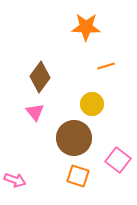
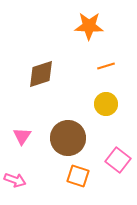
orange star: moved 3 px right, 1 px up
brown diamond: moved 1 px right, 3 px up; rotated 36 degrees clockwise
yellow circle: moved 14 px right
pink triangle: moved 13 px left, 24 px down; rotated 12 degrees clockwise
brown circle: moved 6 px left
